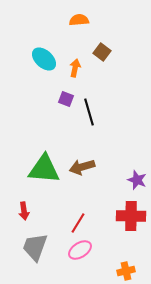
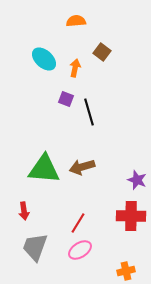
orange semicircle: moved 3 px left, 1 px down
